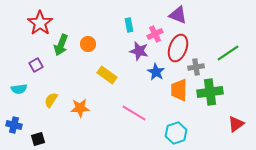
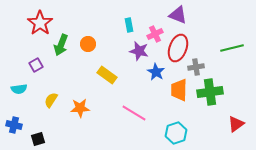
green line: moved 4 px right, 5 px up; rotated 20 degrees clockwise
